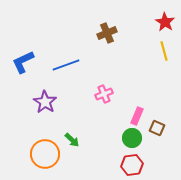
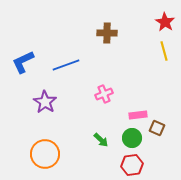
brown cross: rotated 24 degrees clockwise
pink rectangle: moved 1 px right, 1 px up; rotated 60 degrees clockwise
green arrow: moved 29 px right
